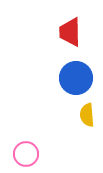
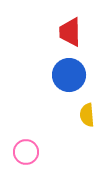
blue circle: moved 7 px left, 3 px up
pink circle: moved 2 px up
